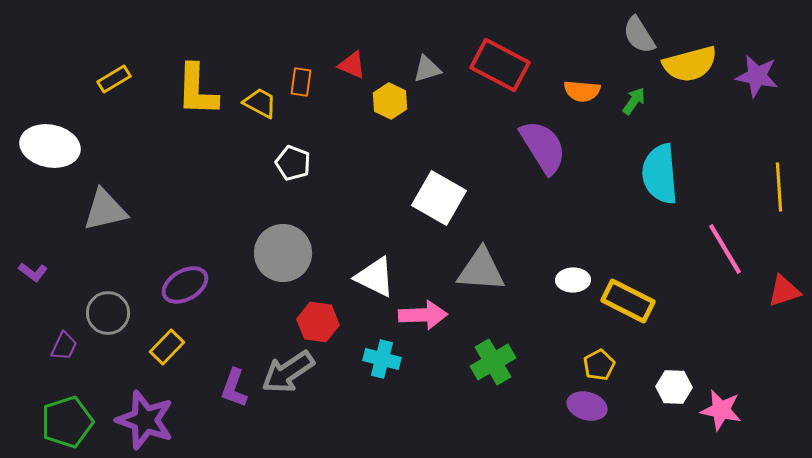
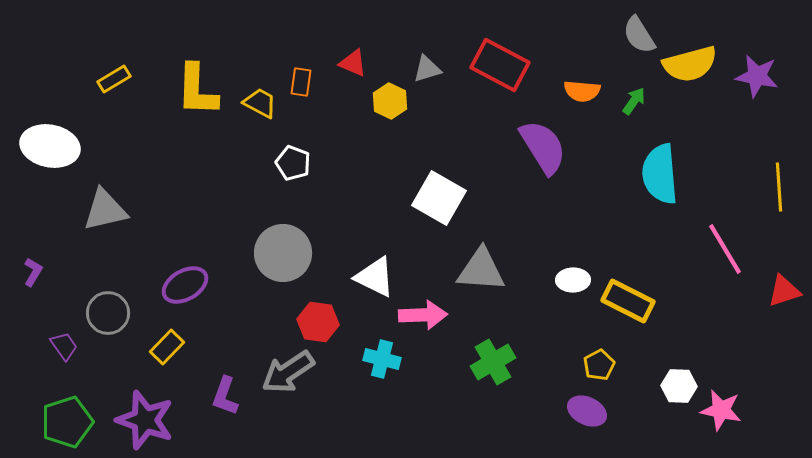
red triangle at (352, 65): moved 1 px right, 2 px up
purple L-shape at (33, 272): rotated 96 degrees counterclockwise
purple trapezoid at (64, 346): rotated 60 degrees counterclockwise
white hexagon at (674, 387): moved 5 px right, 1 px up
purple L-shape at (234, 388): moved 9 px left, 8 px down
purple ellipse at (587, 406): moved 5 px down; rotated 9 degrees clockwise
